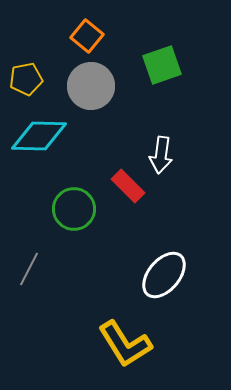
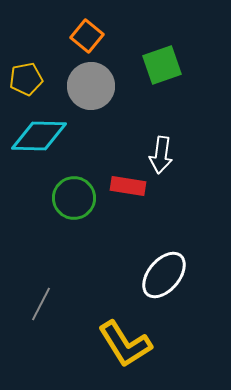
red rectangle: rotated 36 degrees counterclockwise
green circle: moved 11 px up
gray line: moved 12 px right, 35 px down
